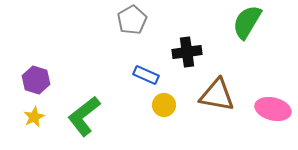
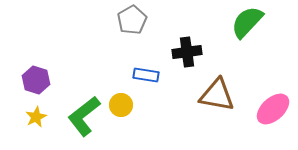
green semicircle: rotated 12 degrees clockwise
blue rectangle: rotated 15 degrees counterclockwise
yellow circle: moved 43 px left
pink ellipse: rotated 56 degrees counterclockwise
yellow star: moved 2 px right
